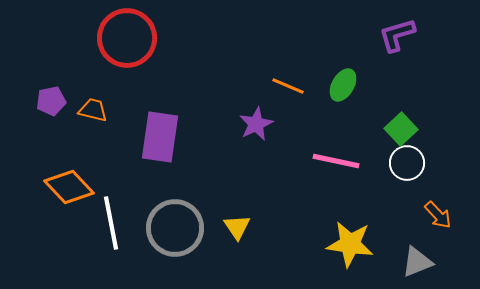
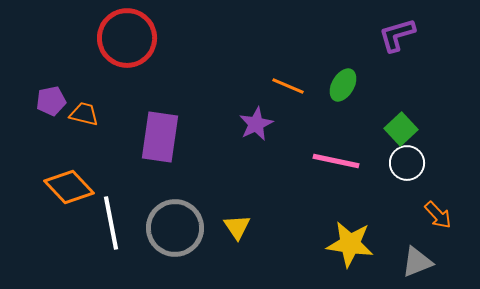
orange trapezoid: moved 9 px left, 4 px down
